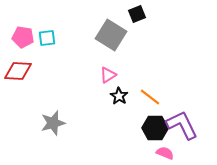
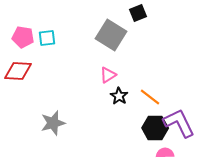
black square: moved 1 px right, 1 px up
purple L-shape: moved 3 px left, 2 px up
pink semicircle: rotated 24 degrees counterclockwise
